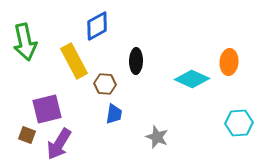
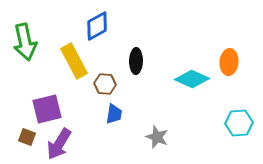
brown square: moved 2 px down
